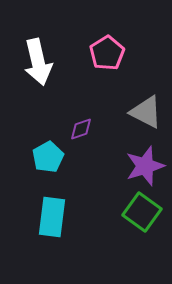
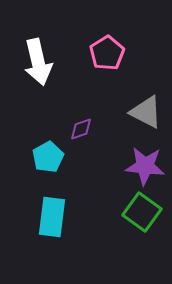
purple star: rotated 24 degrees clockwise
